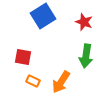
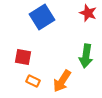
blue square: moved 1 px left, 1 px down
red star: moved 4 px right, 9 px up
orange arrow: moved 1 px right, 1 px up
